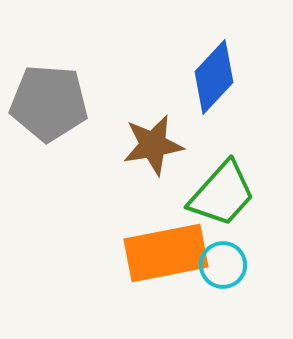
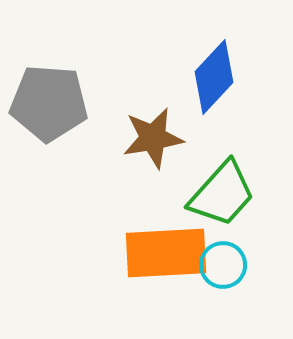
brown star: moved 7 px up
orange rectangle: rotated 8 degrees clockwise
